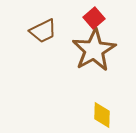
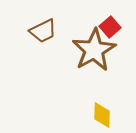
red square: moved 16 px right, 9 px down
